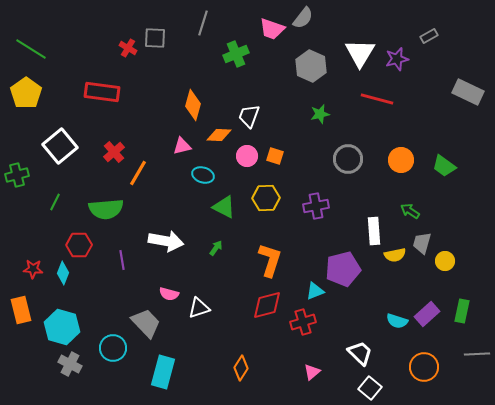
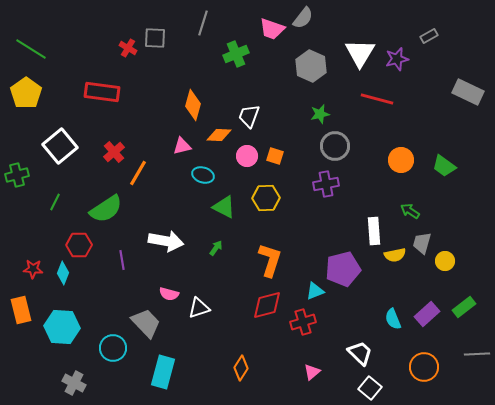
gray circle at (348, 159): moved 13 px left, 13 px up
purple cross at (316, 206): moved 10 px right, 22 px up
green semicircle at (106, 209): rotated 28 degrees counterclockwise
green rectangle at (462, 311): moved 2 px right, 4 px up; rotated 40 degrees clockwise
cyan semicircle at (397, 321): moved 4 px left, 2 px up; rotated 50 degrees clockwise
cyan hexagon at (62, 327): rotated 12 degrees counterclockwise
gray cross at (70, 364): moved 4 px right, 19 px down
